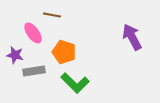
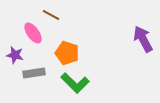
brown line: moved 1 px left; rotated 18 degrees clockwise
purple arrow: moved 11 px right, 2 px down
orange pentagon: moved 3 px right, 1 px down
gray rectangle: moved 2 px down
